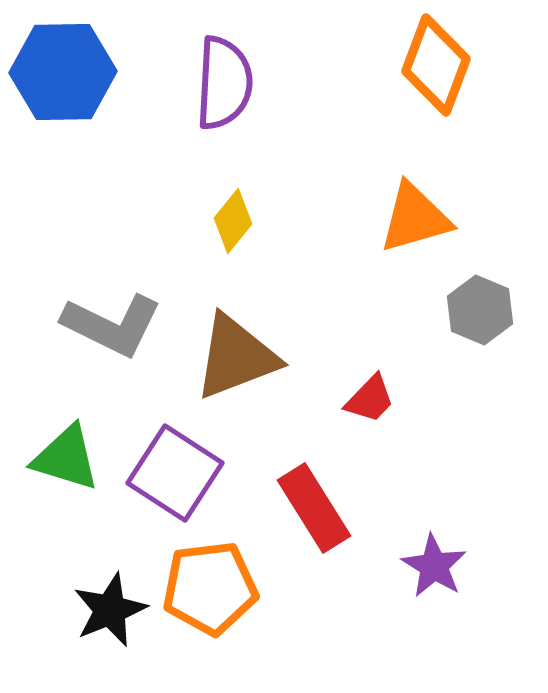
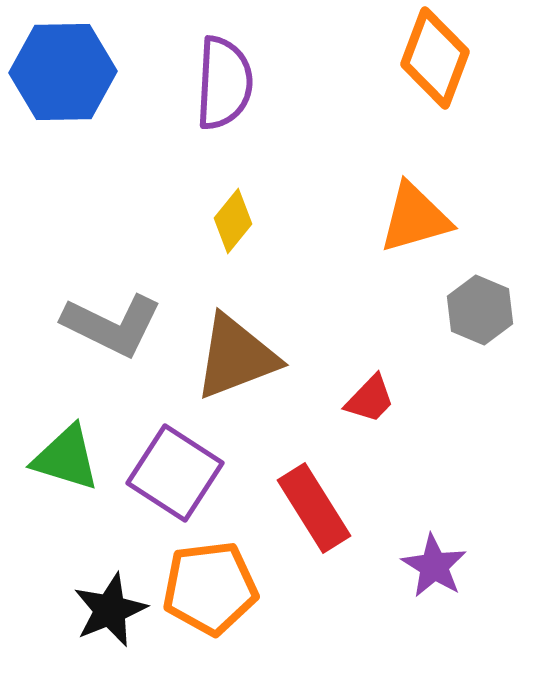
orange diamond: moved 1 px left, 7 px up
